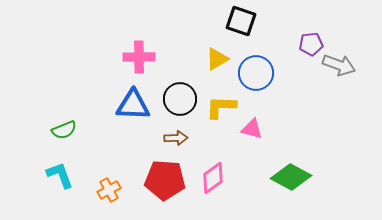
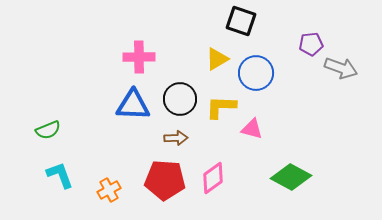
gray arrow: moved 2 px right, 3 px down
green semicircle: moved 16 px left
